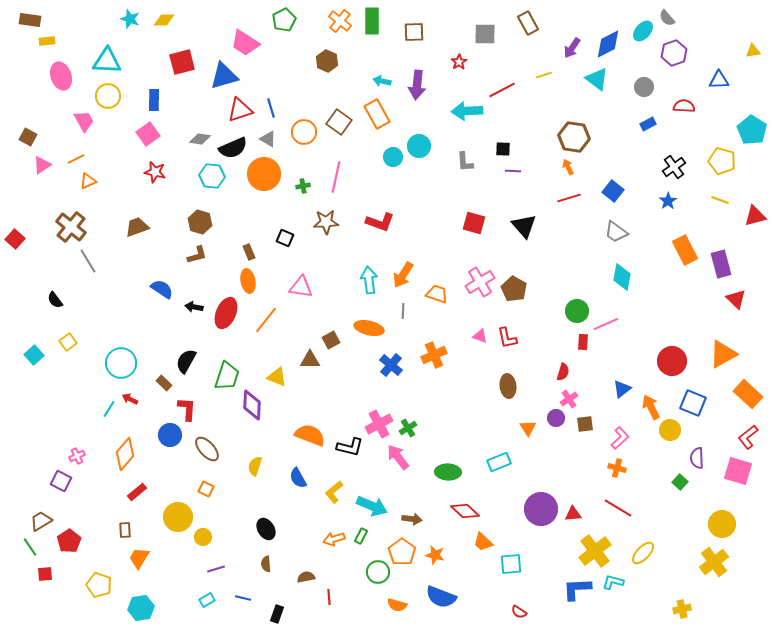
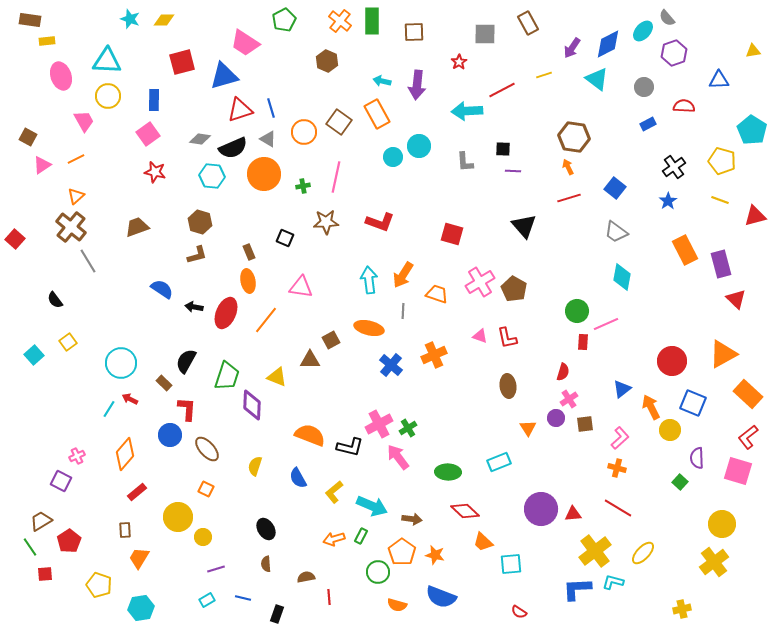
orange triangle at (88, 181): moved 12 px left, 15 px down; rotated 18 degrees counterclockwise
blue square at (613, 191): moved 2 px right, 3 px up
red square at (474, 223): moved 22 px left, 11 px down
